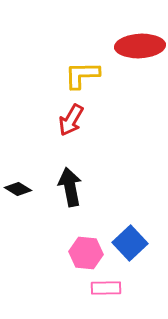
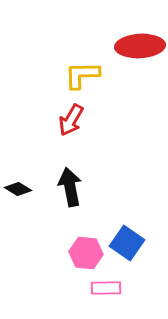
blue square: moved 3 px left; rotated 12 degrees counterclockwise
